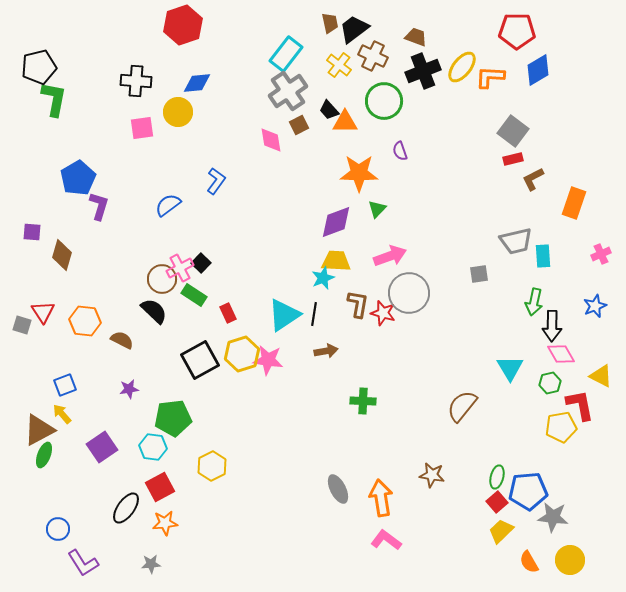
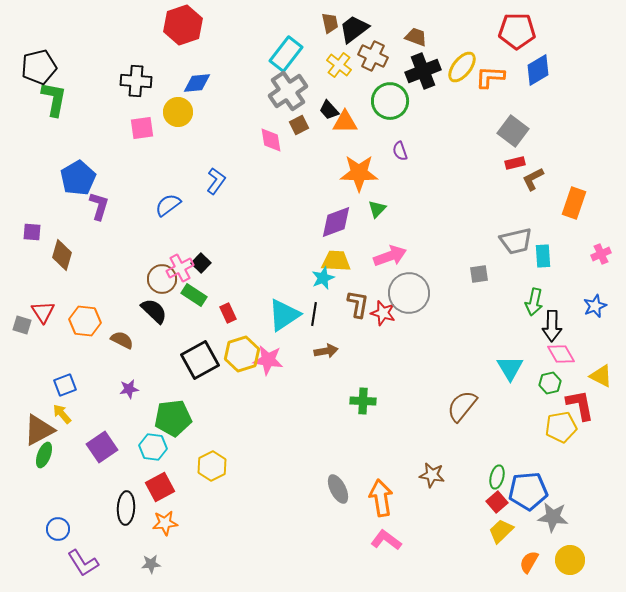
green circle at (384, 101): moved 6 px right
red rectangle at (513, 159): moved 2 px right, 4 px down
black ellipse at (126, 508): rotated 32 degrees counterclockwise
orange semicircle at (529, 562): rotated 60 degrees clockwise
